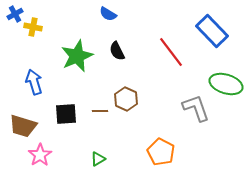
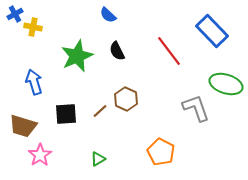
blue semicircle: moved 1 px down; rotated 12 degrees clockwise
red line: moved 2 px left, 1 px up
brown line: rotated 42 degrees counterclockwise
